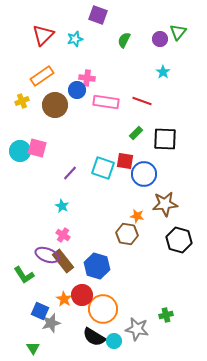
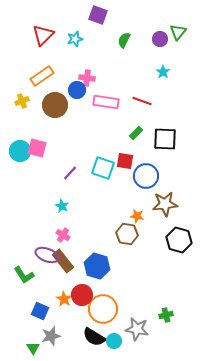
blue circle at (144, 174): moved 2 px right, 2 px down
gray star at (51, 323): moved 13 px down
